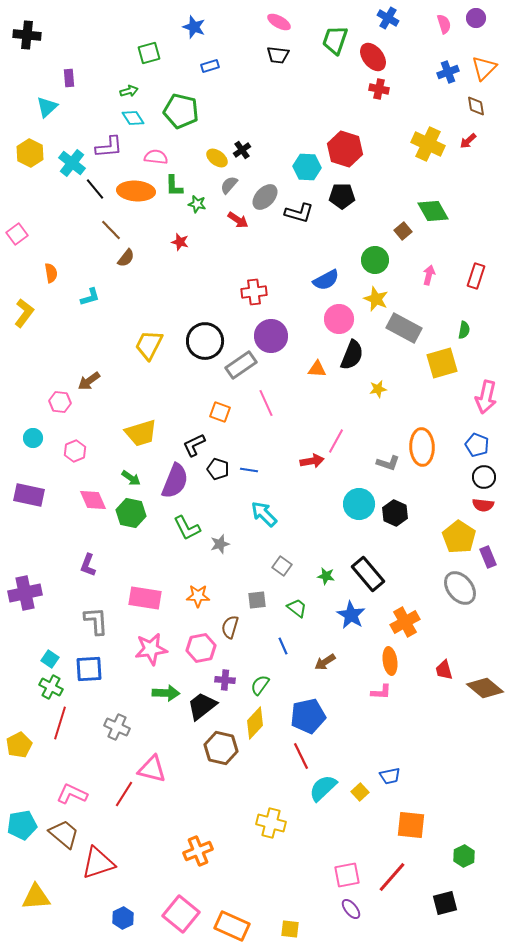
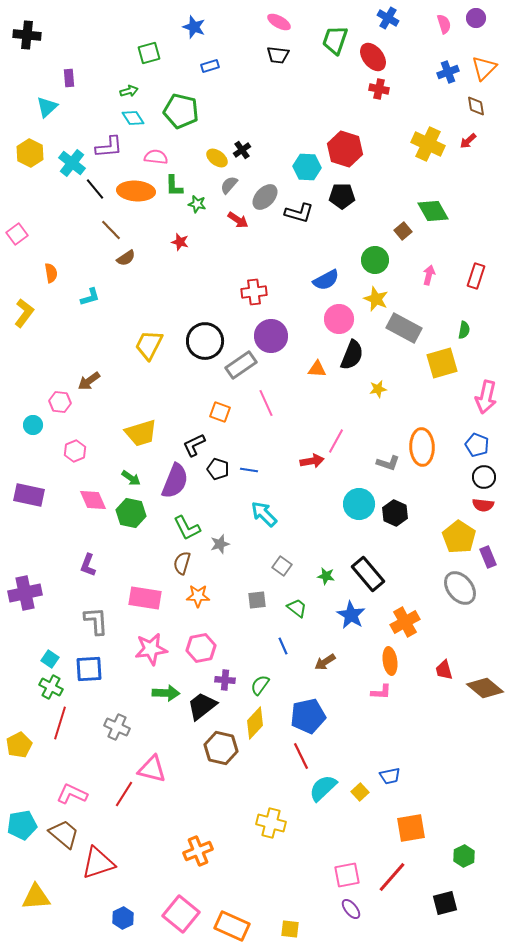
brown semicircle at (126, 258): rotated 18 degrees clockwise
cyan circle at (33, 438): moved 13 px up
brown semicircle at (230, 627): moved 48 px left, 64 px up
orange square at (411, 825): moved 3 px down; rotated 16 degrees counterclockwise
